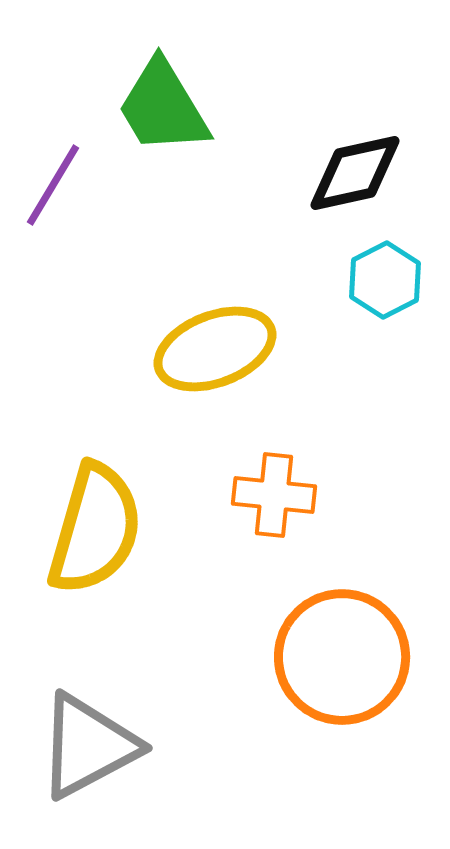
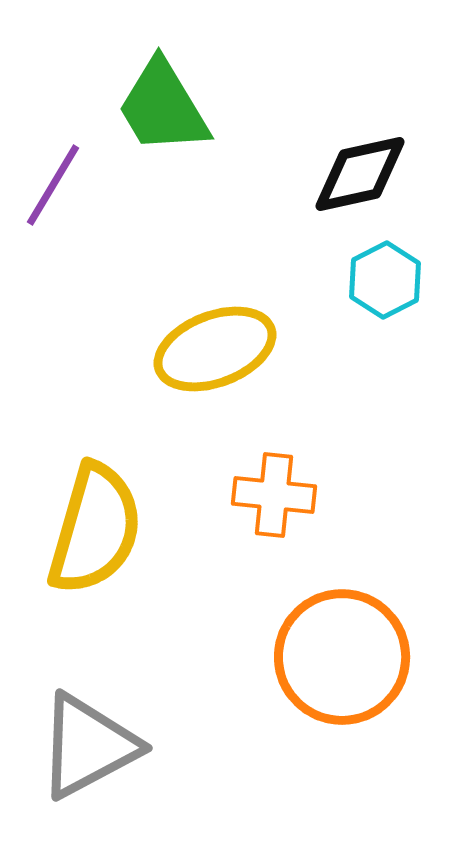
black diamond: moved 5 px right, 1 px down
